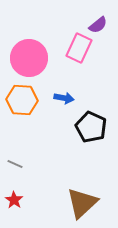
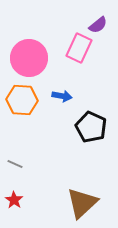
blue arrow: moved 2 px left, 2 px up
